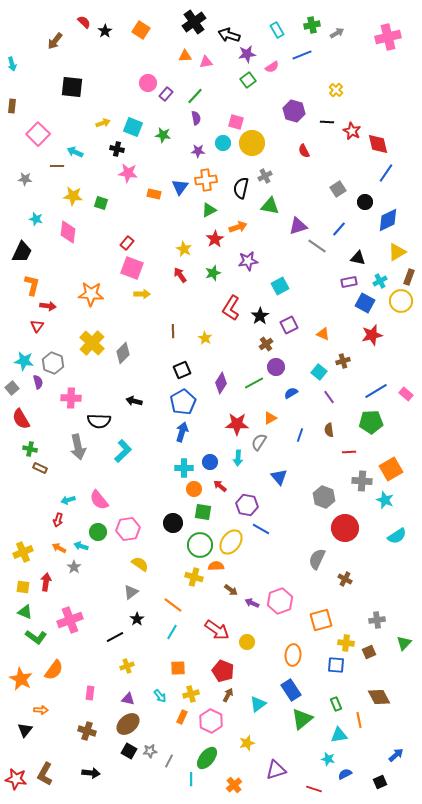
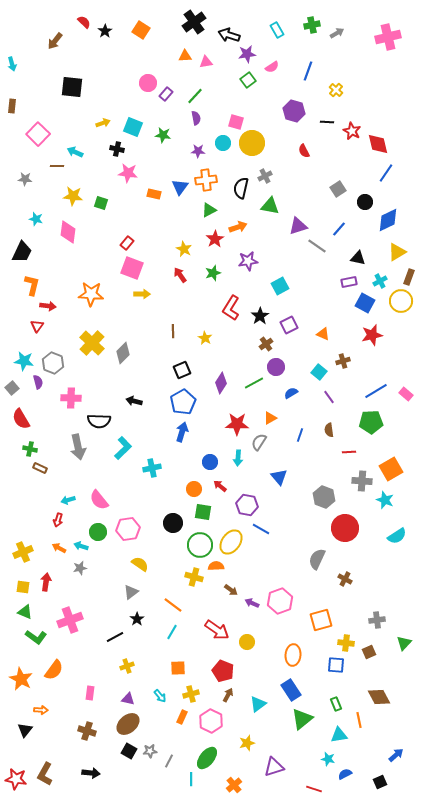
blue line at (302, 55): moved 6 px right, 16 px down; rotated 48 degrees counterclockwise
cyan L-shape at (123, 451): moved 3 px up
cyan cross at (184, 468): moved 32 px left; rotated 12 degrees counterclockwise
gray star at (74, 567): moved 6 px right, 1 px down; rotated 24 degrees clockwise
purple triangle at (276, 770): moved 2 px left, 3 px up
